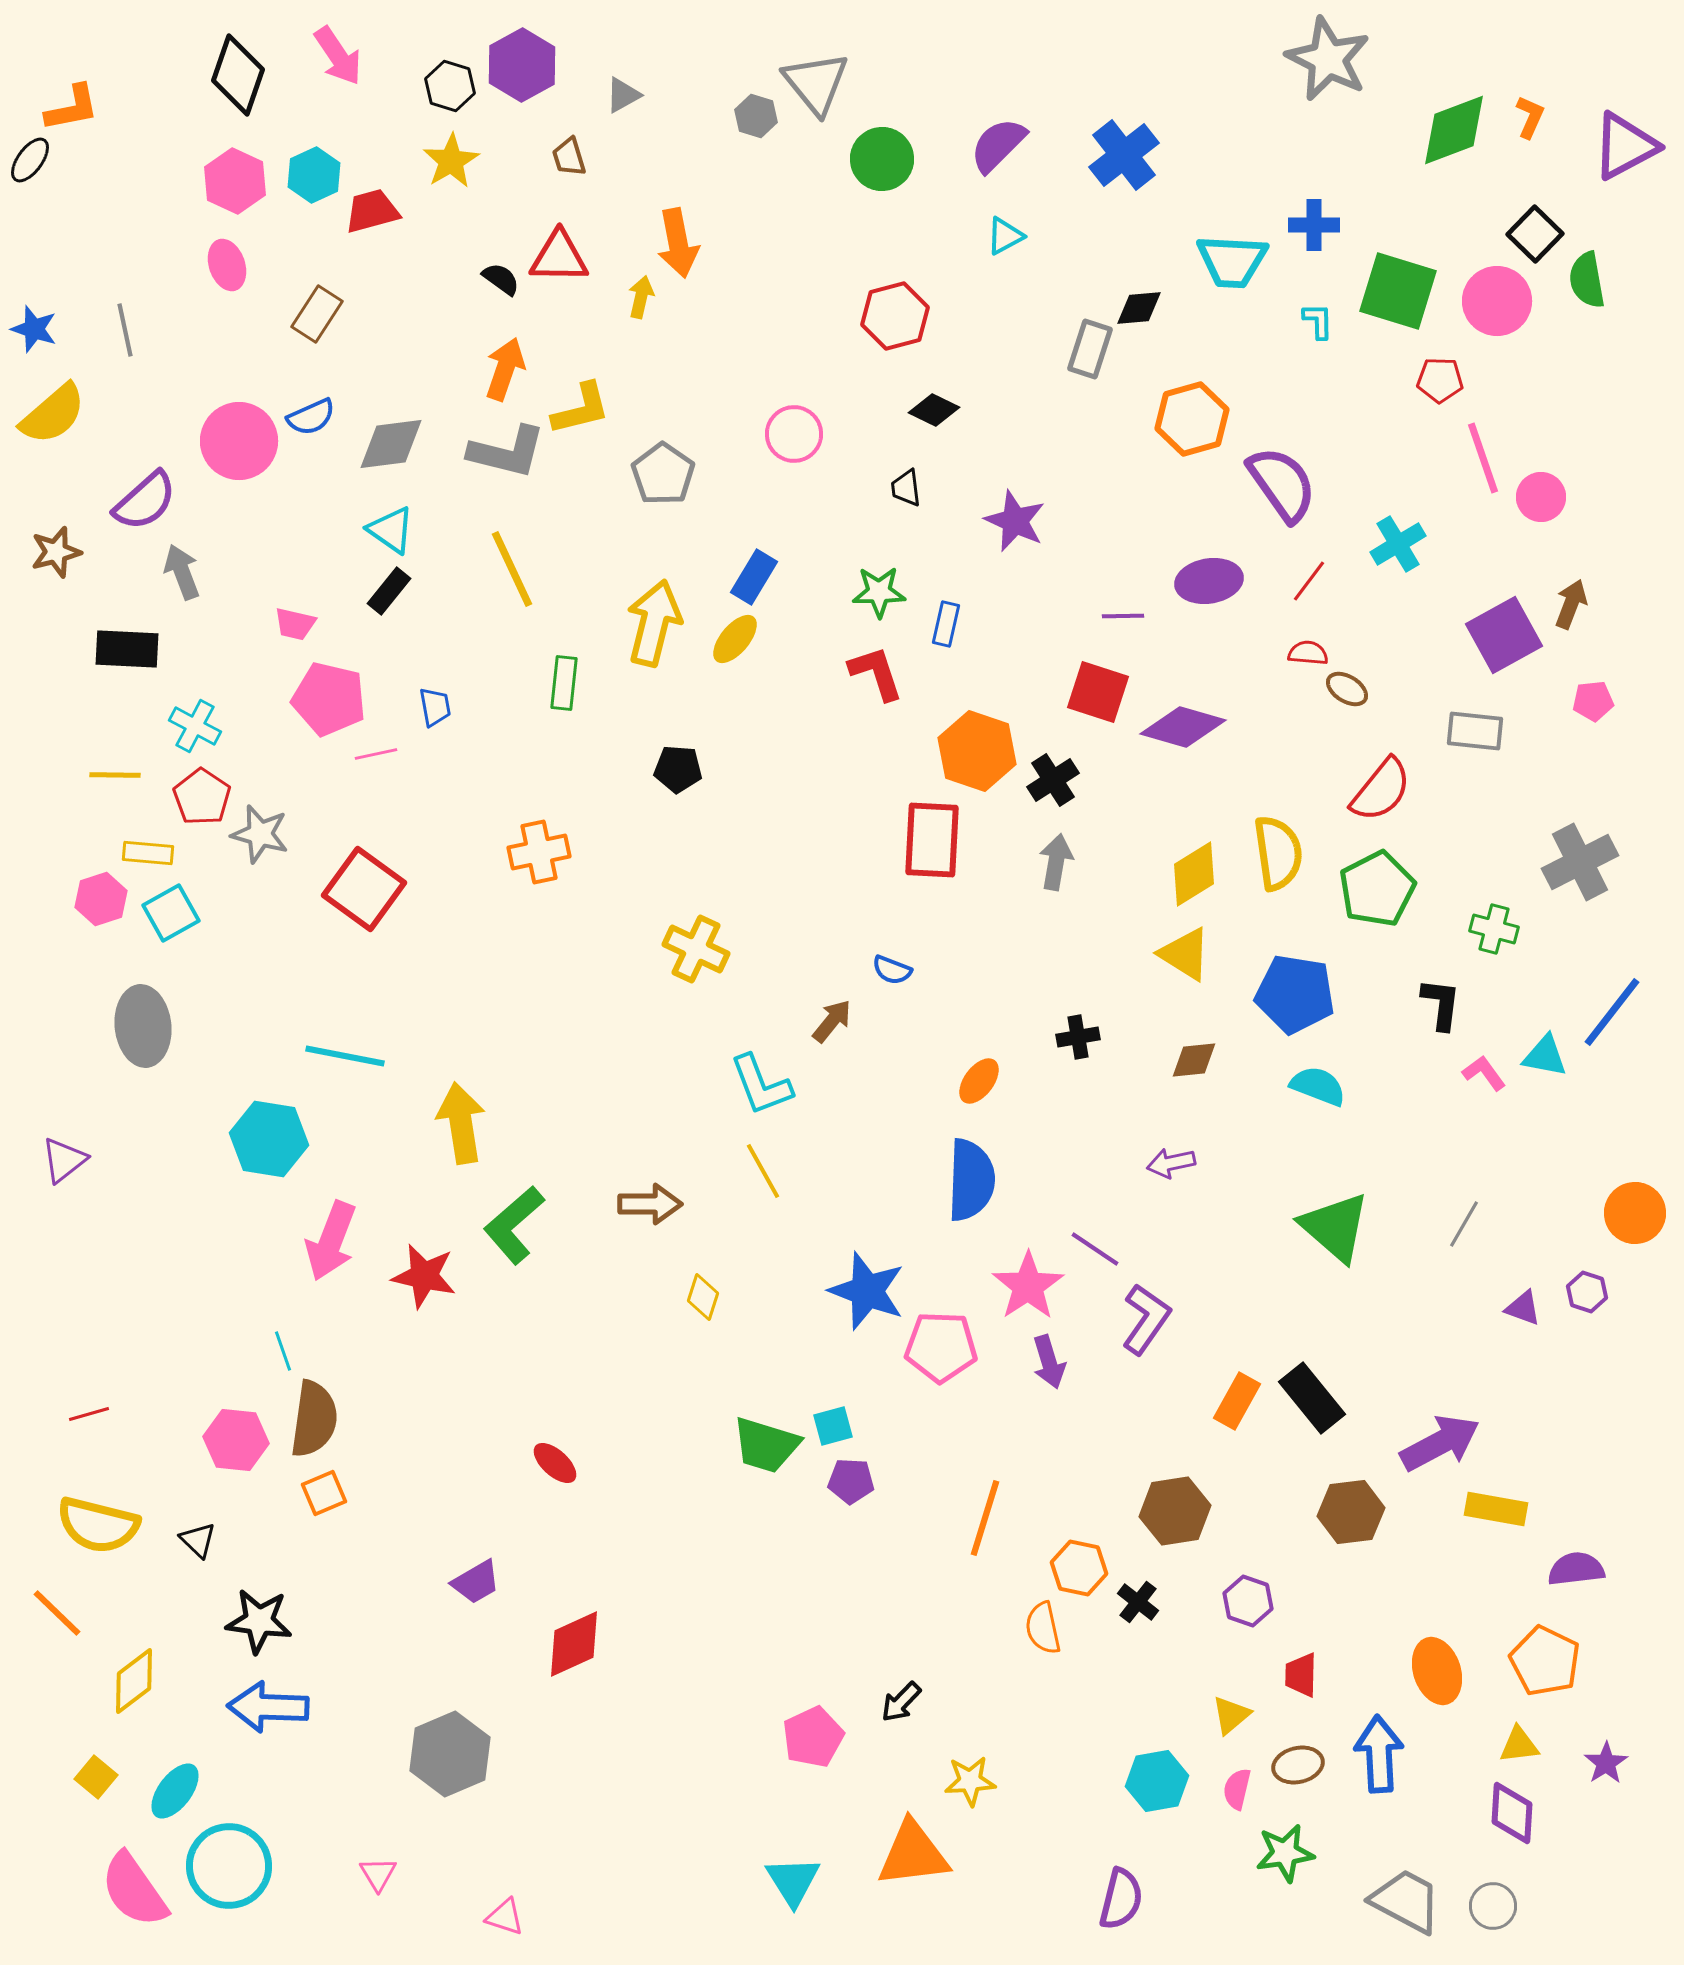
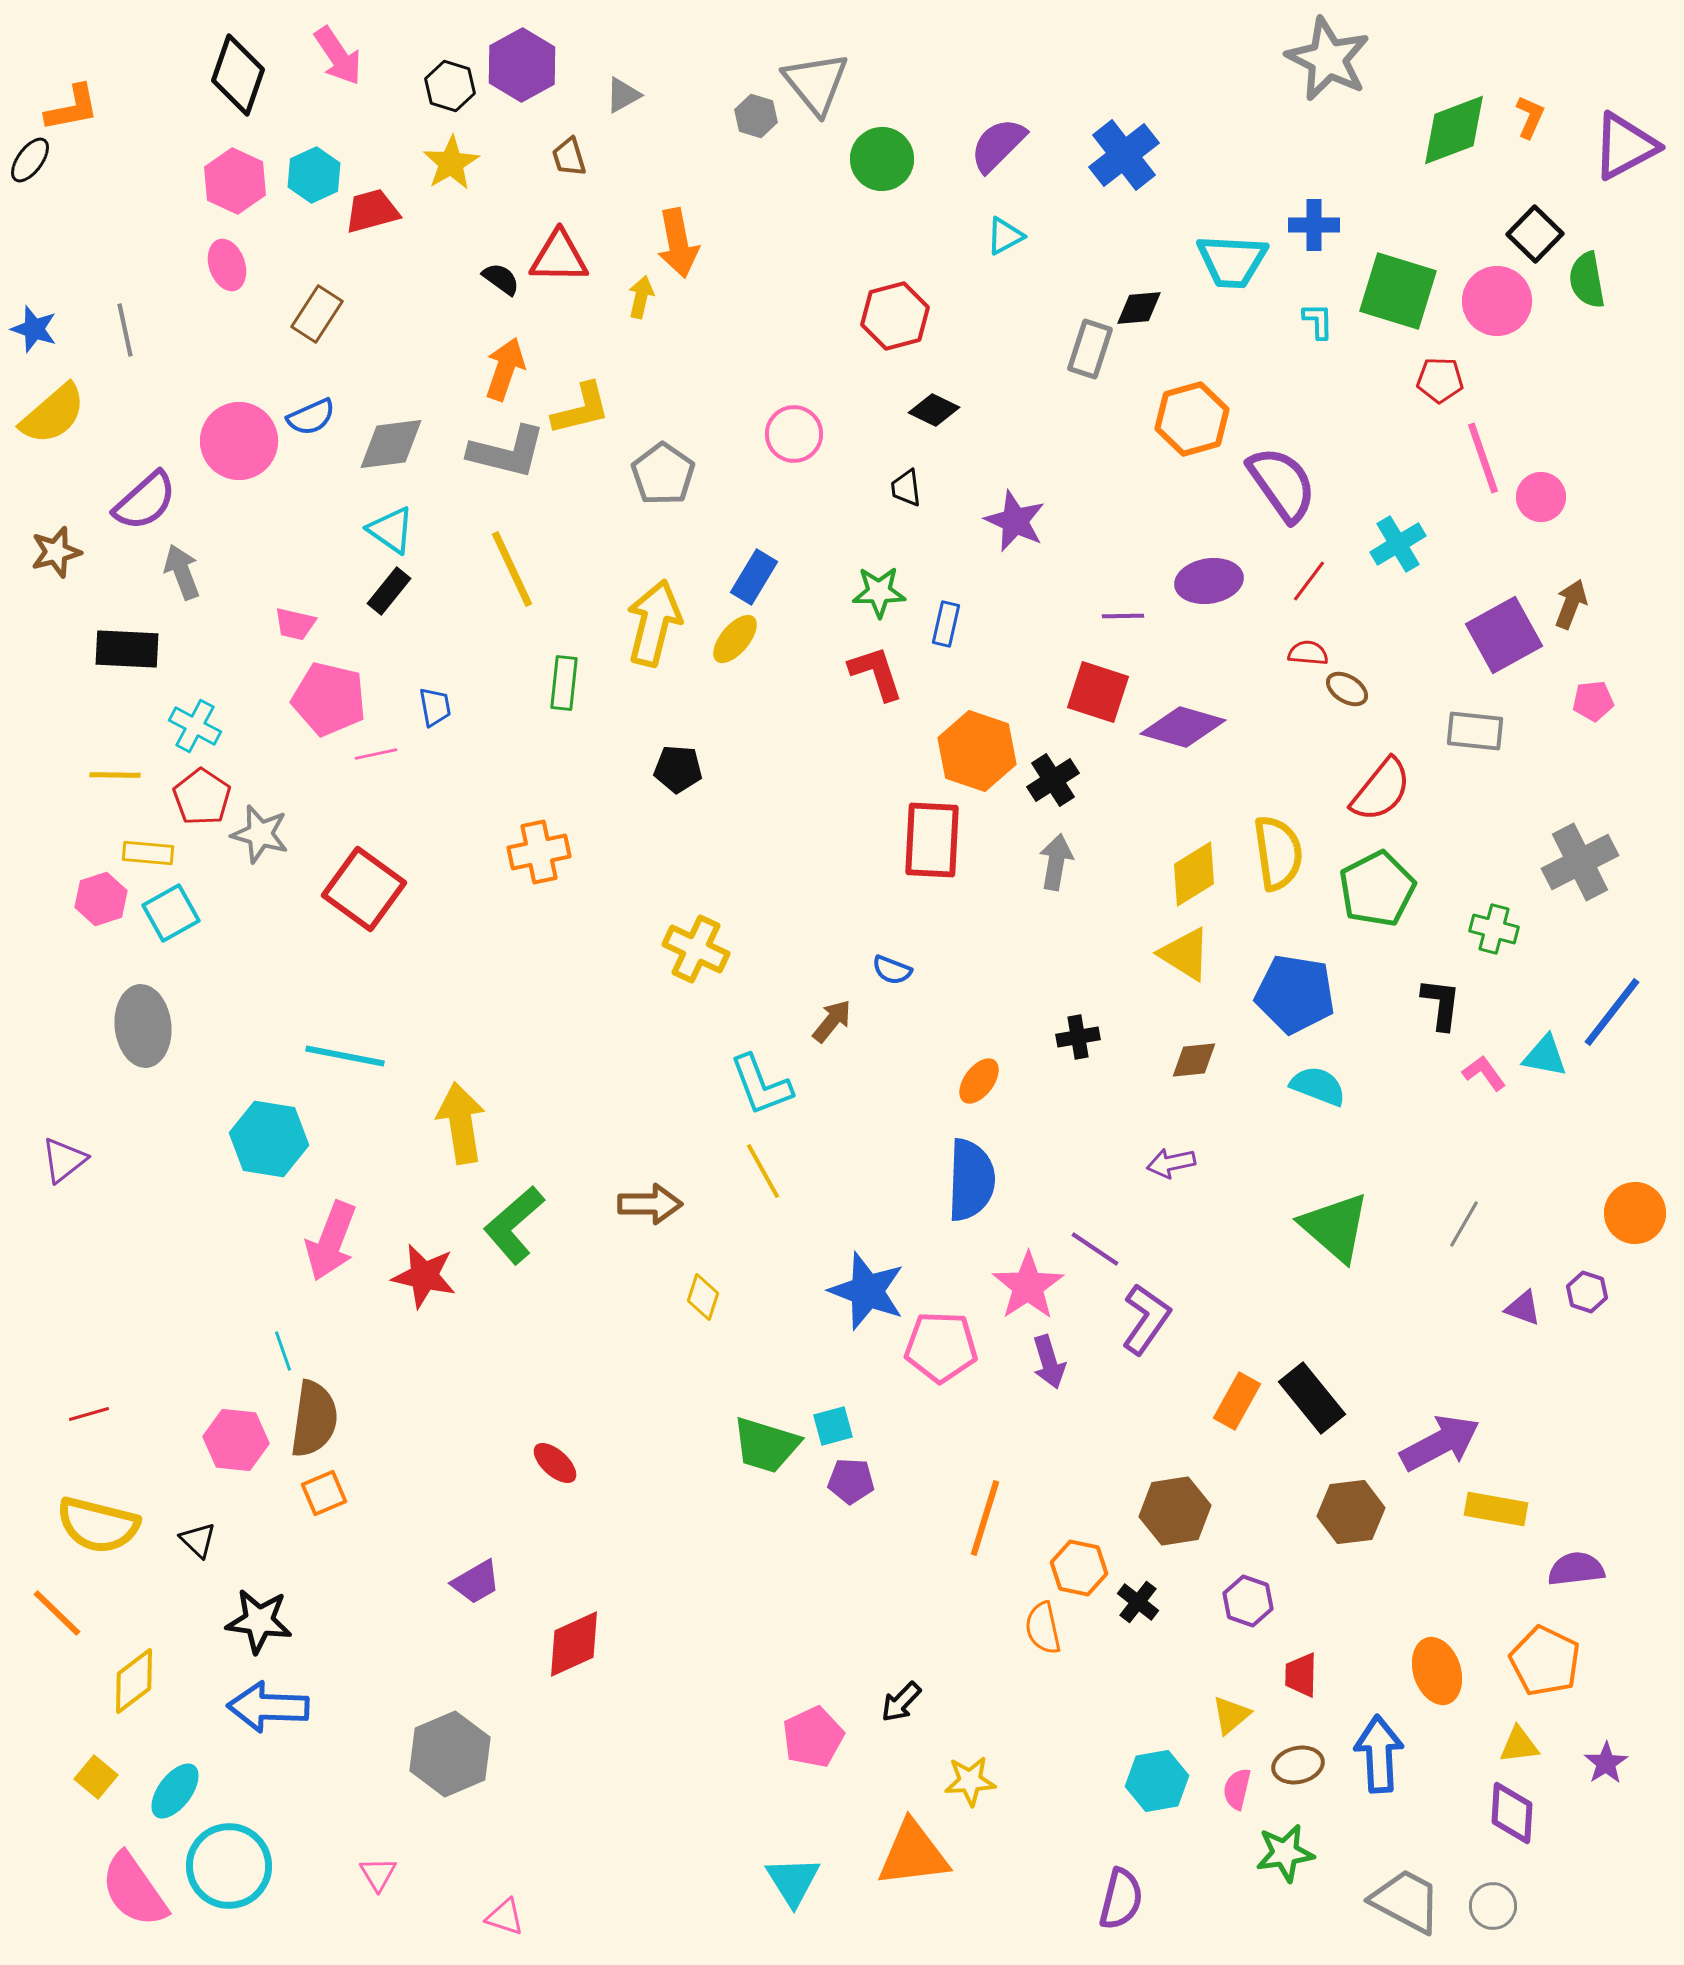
yellow star at (451, 161): moved 2 px down
